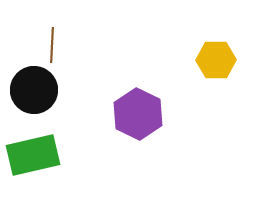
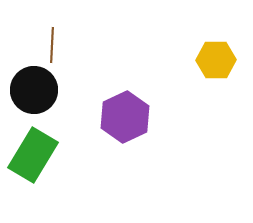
purple hexagon: moved 13 px left, 3 px down; rotated 9 degrees clockwise
green rectangle: rotated 46 degrees counterclockwise
